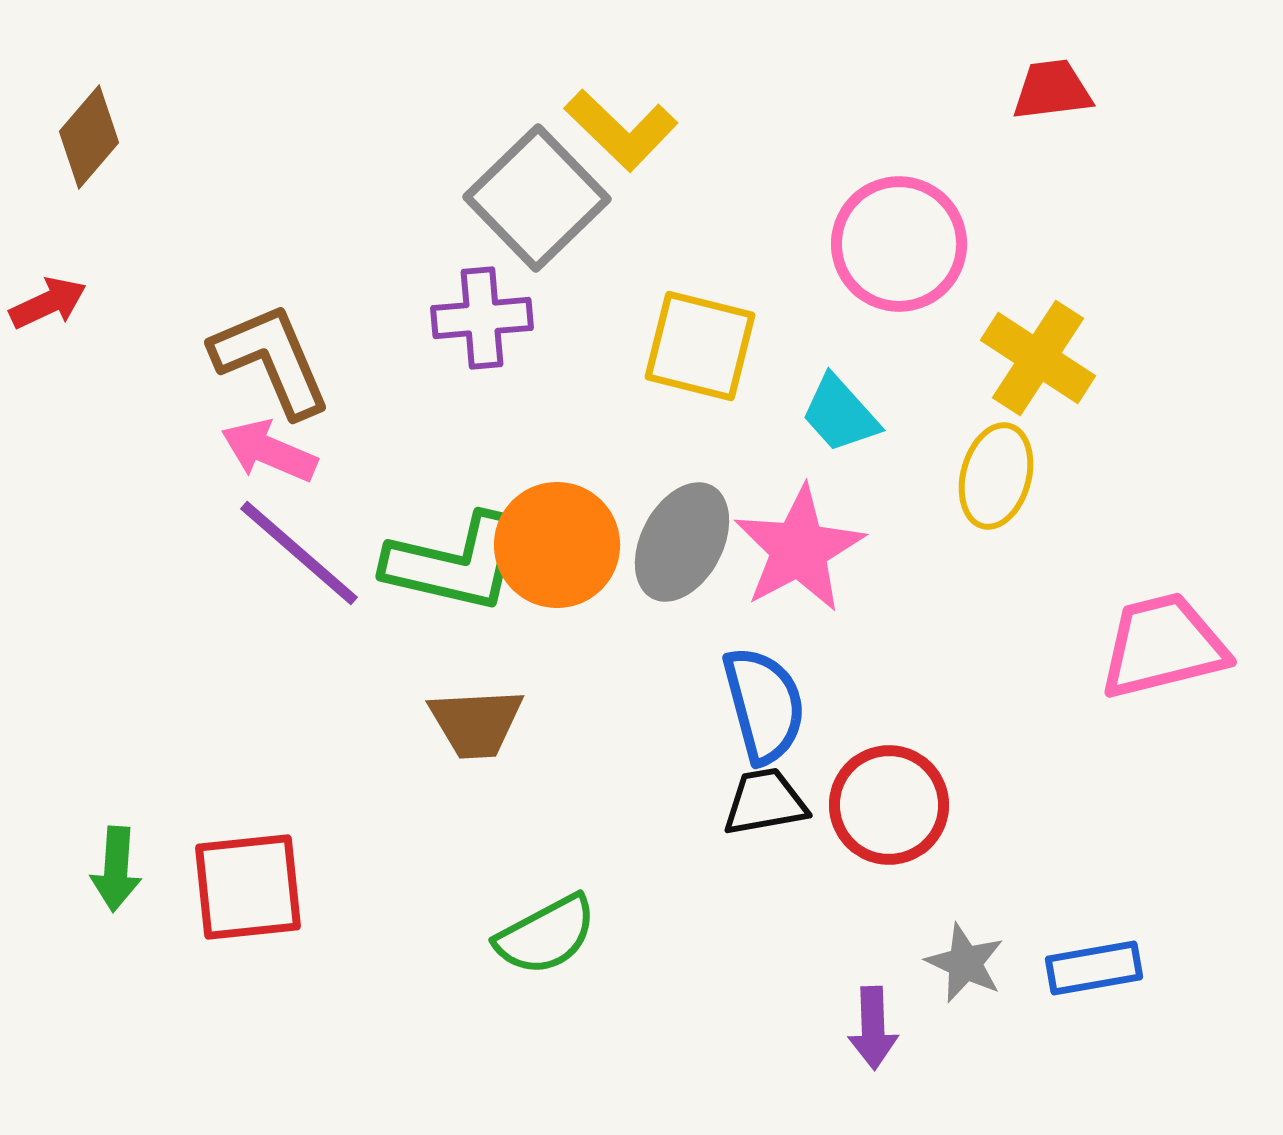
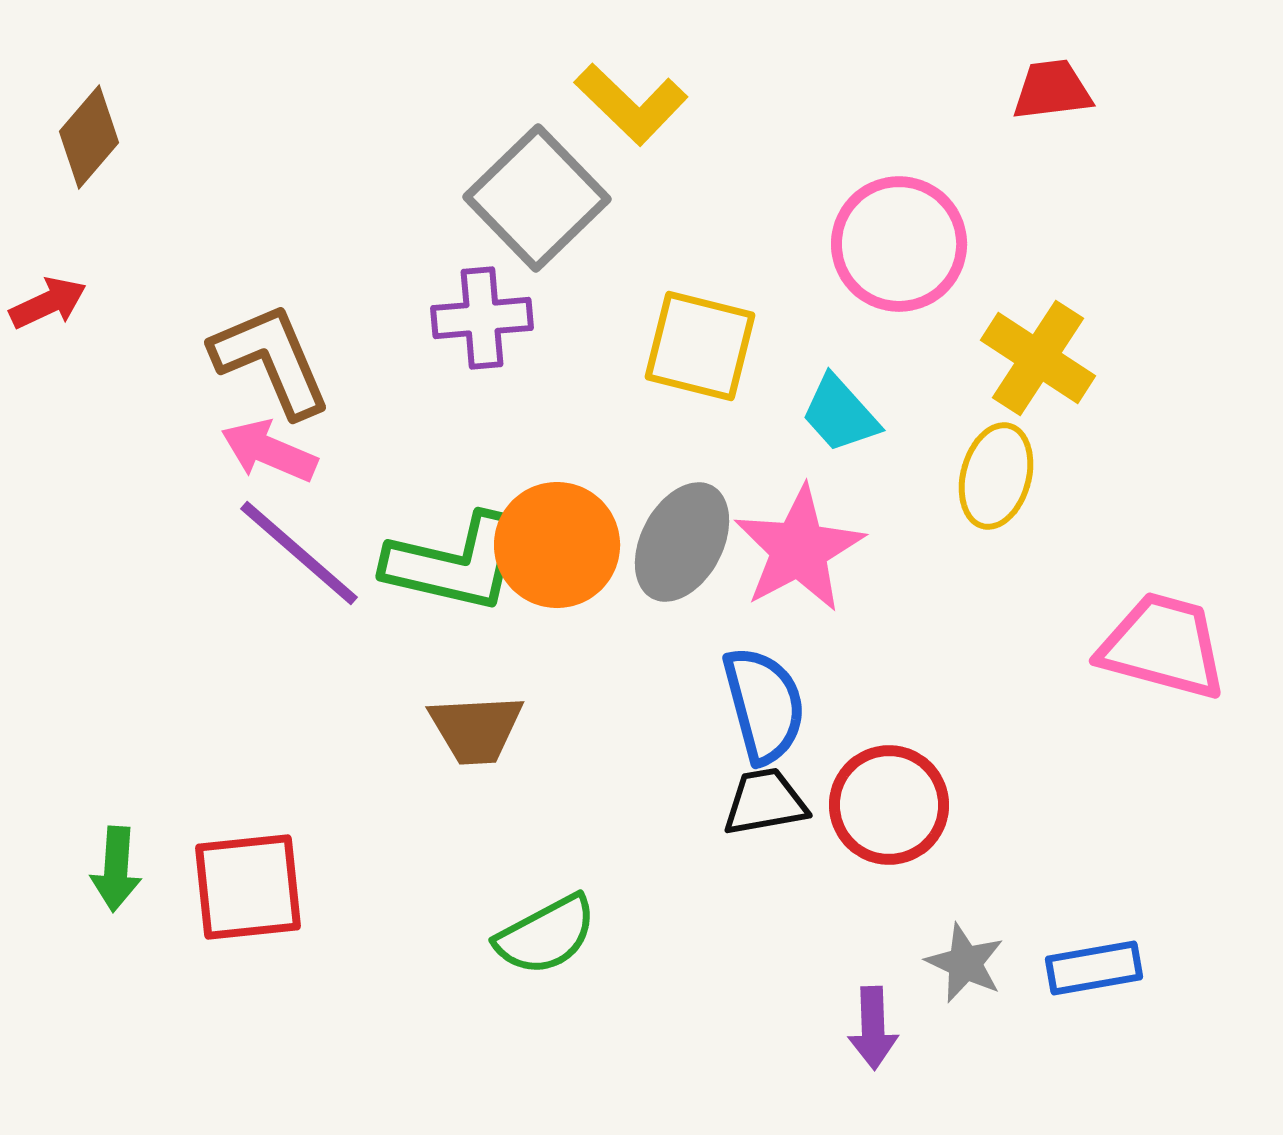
yellow L-shape: moved 10 px right, 26 px up
pink trapezoid: rotated 29 degrees clockwise
brown trapezoid: moved 6 px down
